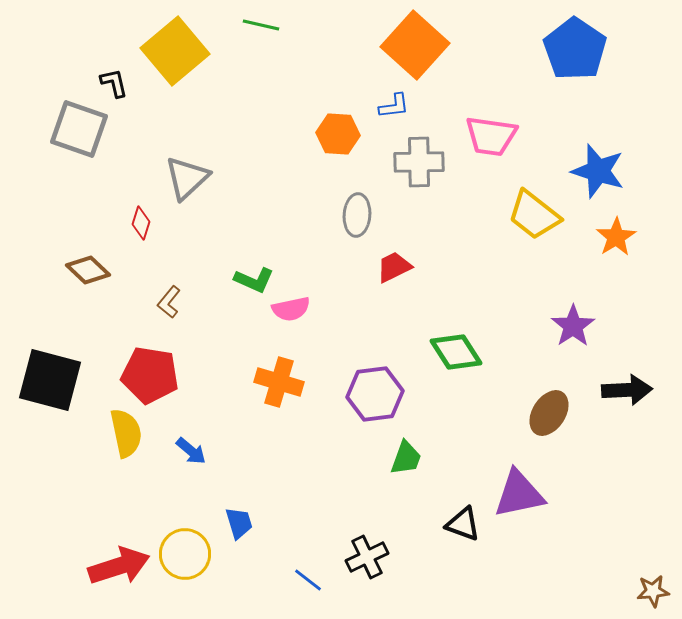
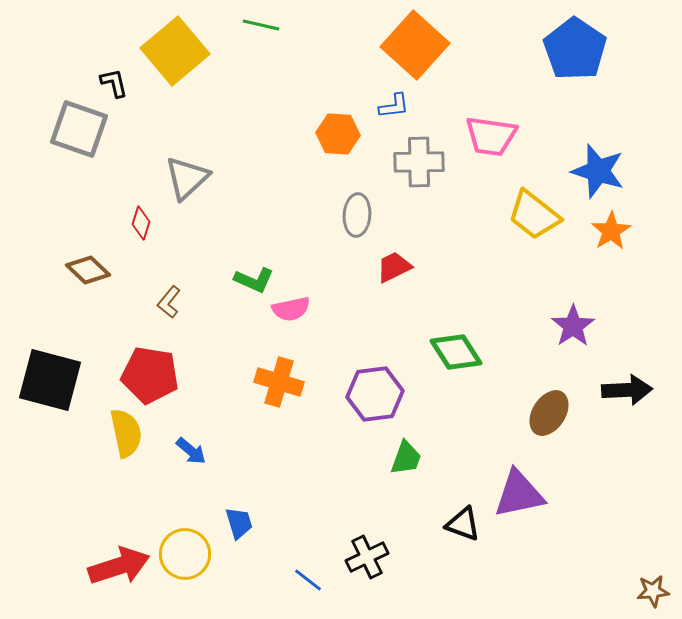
orange star: moved 5 px left, 6 px up
